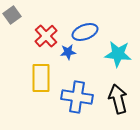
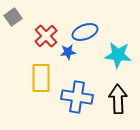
gray square: moved 1 px right, 2 px down
cyan star: moved 1 px down
black arrow: rotated 12 degrees clockwise
